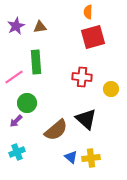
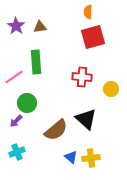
purple star: rotated 12 degrees counterclockwise
